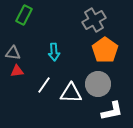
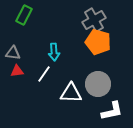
orange pentagon: moved 7 px left, 8 px up; rotated 20 degrees counterclockwise
white line: moved 11 px up
